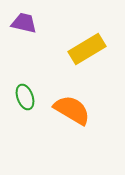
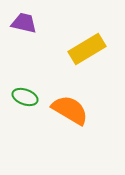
green ellipse: rotated 50 degrees counterclockwise
orange semicircle: moved 2 px left
